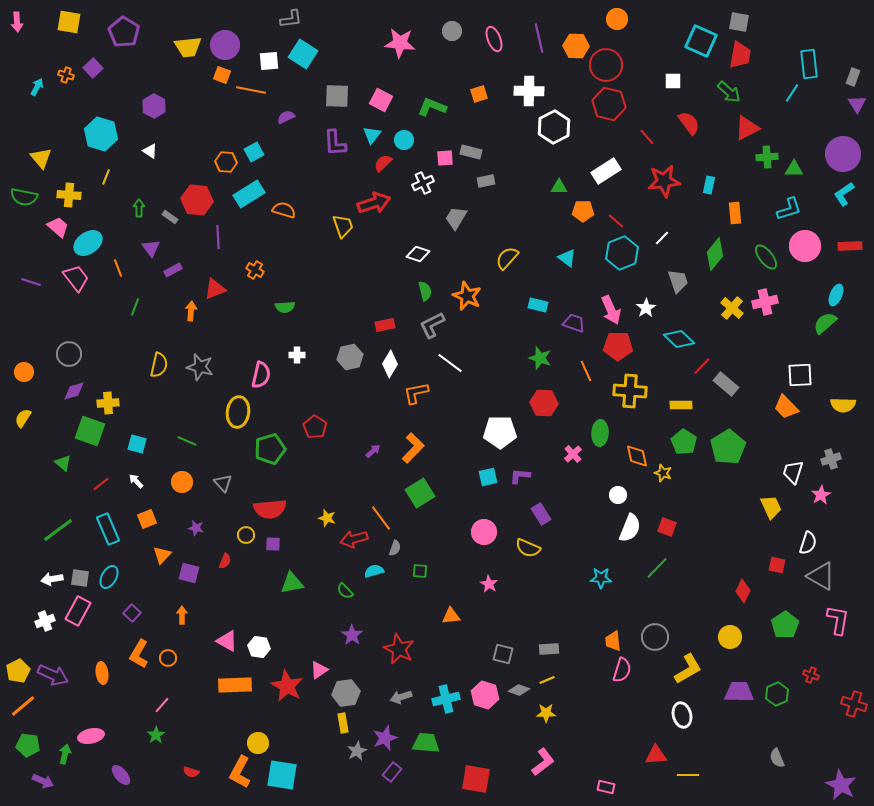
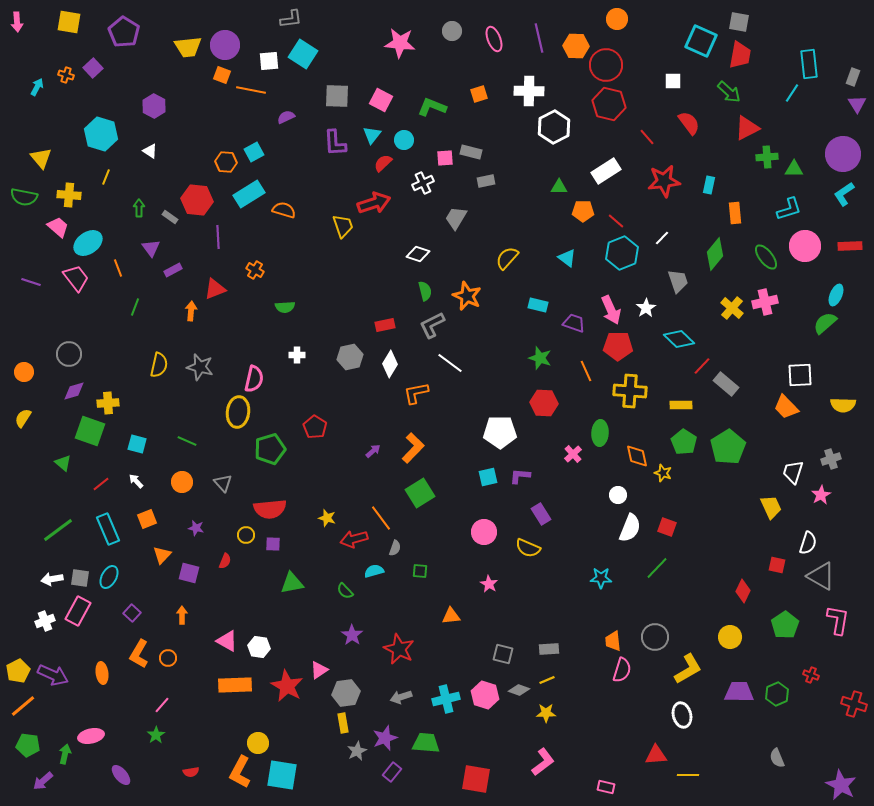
pink semicircle at (261, 375): moved 7 px left, 4 px down
red semicircle at (191, 772): rotated 28 degrees counterclockwise
purple arrow at (43, 781): rotated 115 degrees clockwise
